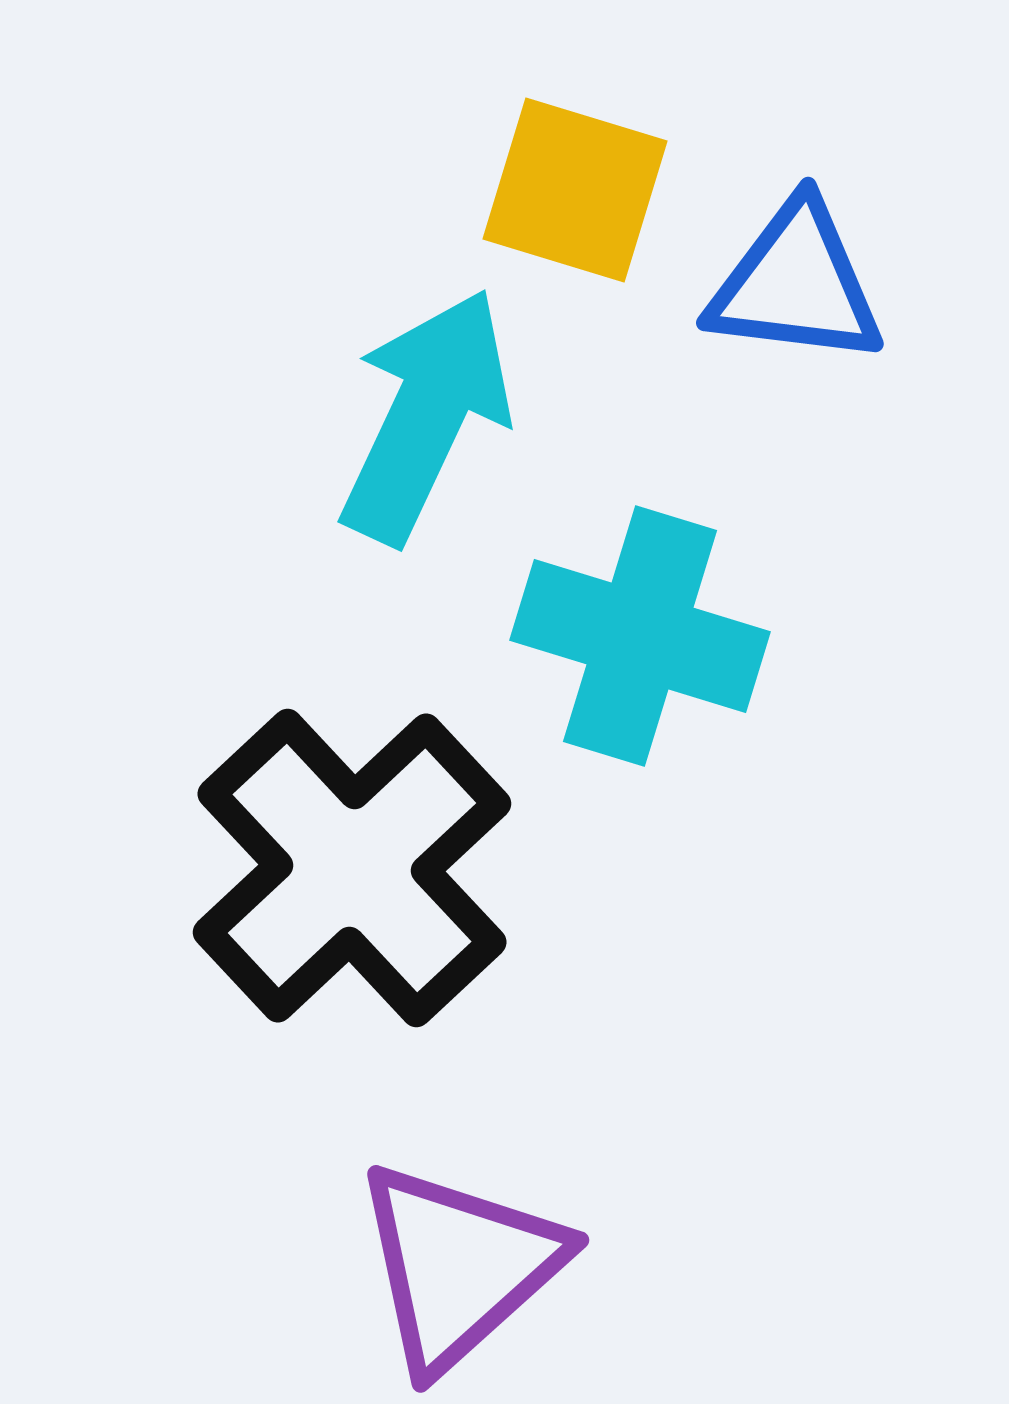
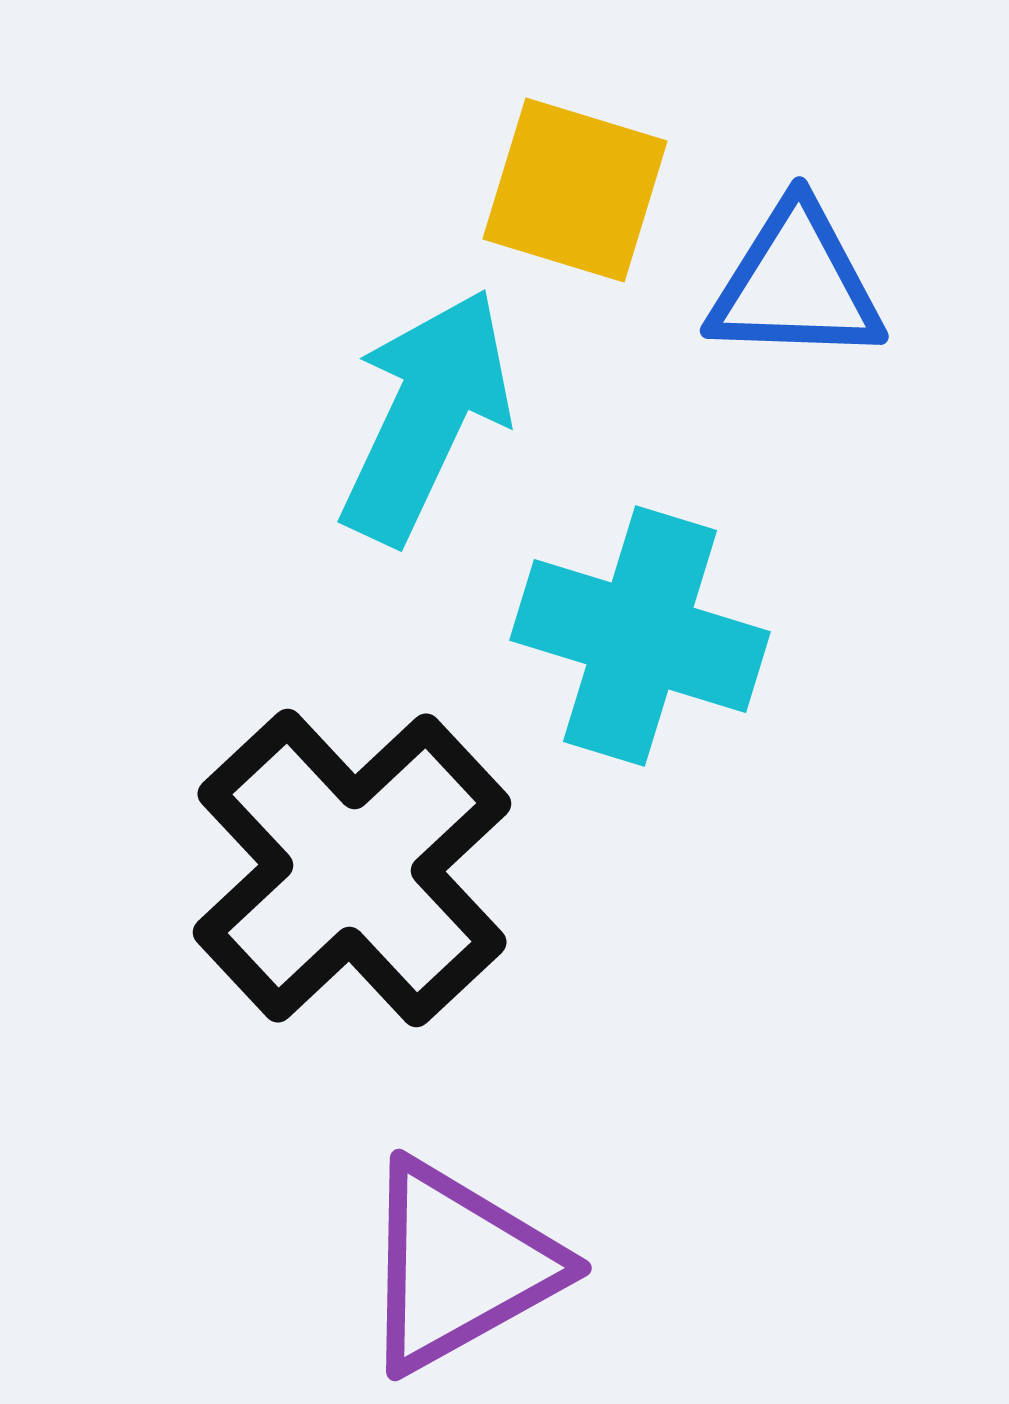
blue triangle: rotated 5 degrees counterclockwise
purple triangle: rotated 13 degrees clockwise
